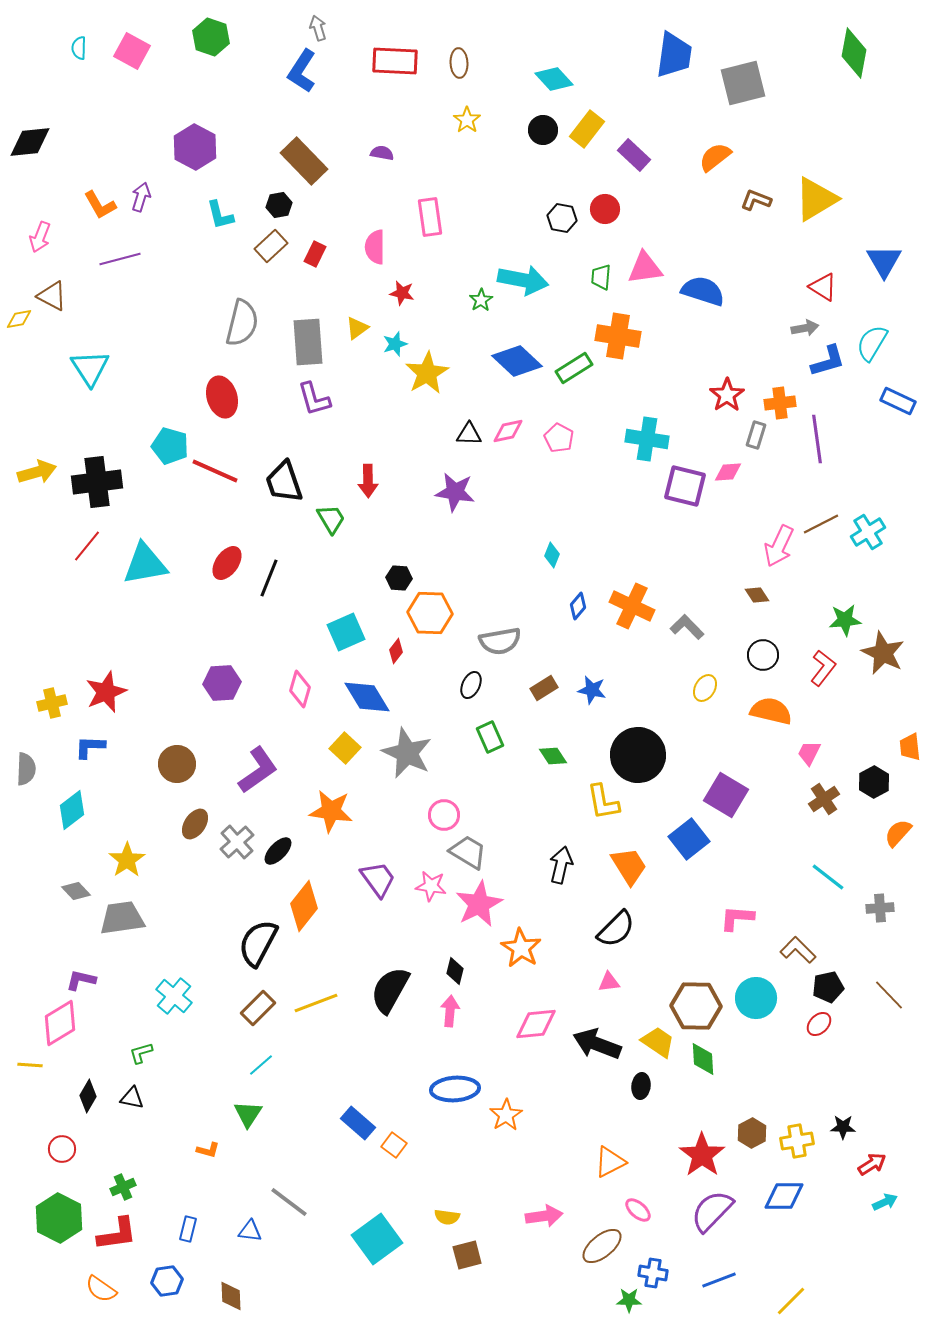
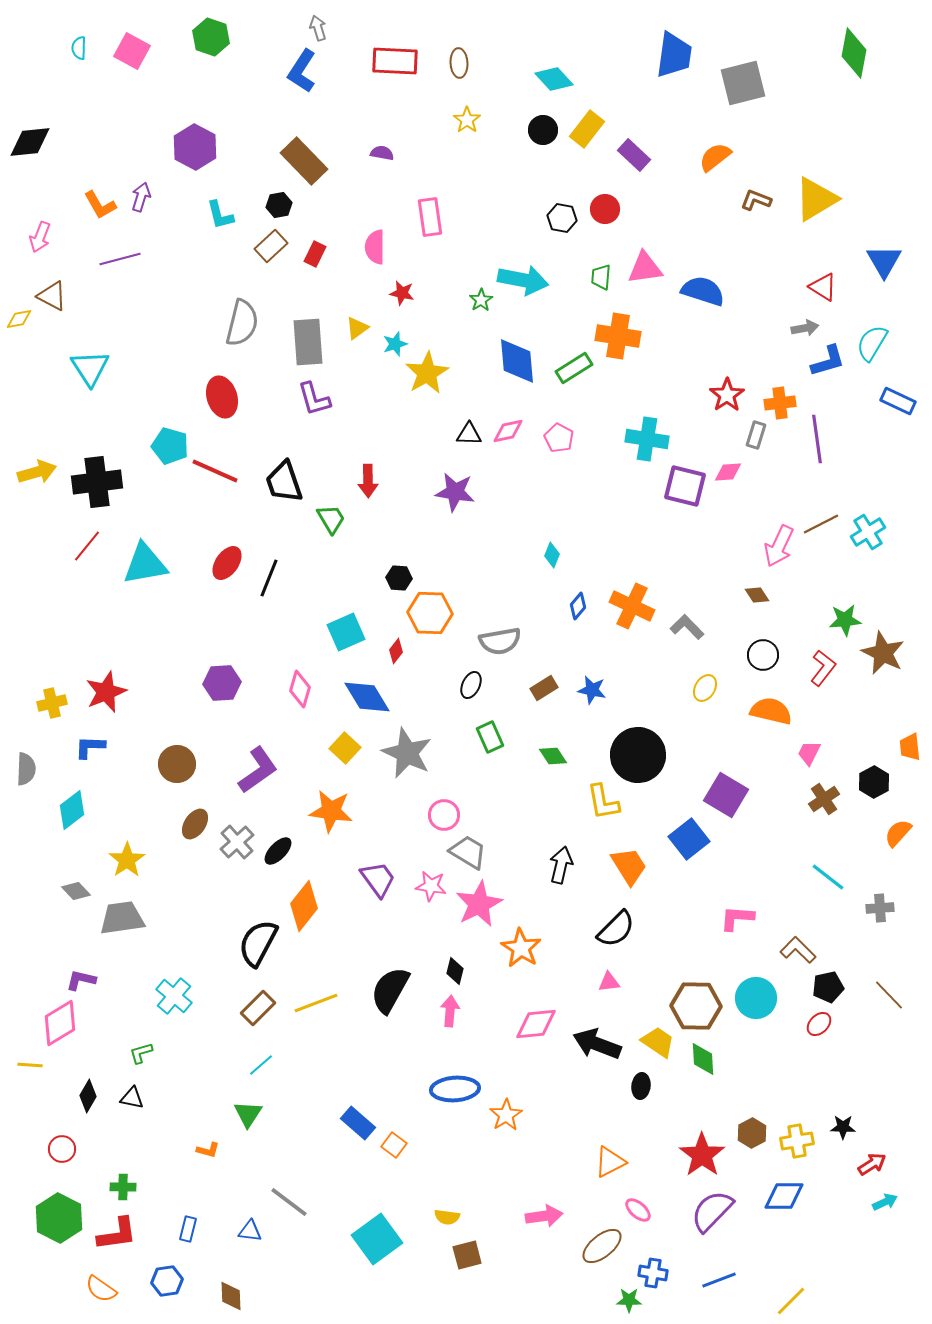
blue diamond at (517, 361): rotated 42 degrees clockwise
green cross at (123, 1187): rotated 25 degrees clockwise
